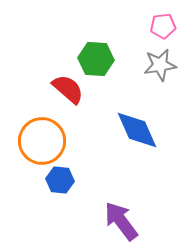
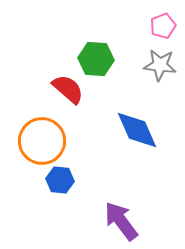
pink pentagon: rotated 15 degrees counterclockwise
gray star: rotated 16 degrees clockwise
